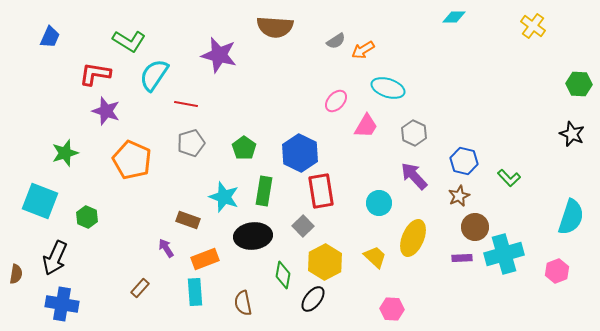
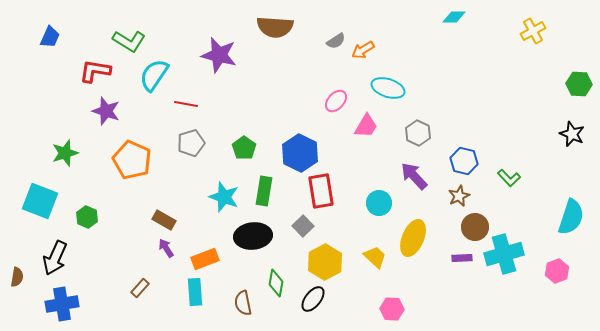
yellow cross at (533, 26): moved 5 px down; rotated 25 degrees clockwise
red L-shape at (95, 74): moved 3 px up
gray hexagon at (414, 133): moved 4 px right
brown rectangle at (188, 220): moved 24 px left; rotated 10 degrees clockwise
brown semicircle at (16, 274): moved 1 px right, 3 px down
green diamond at (283, 275): moved 7 px left, 8 px down
blue cross at (62, 304): rotated 20 degrees counterclockwise
